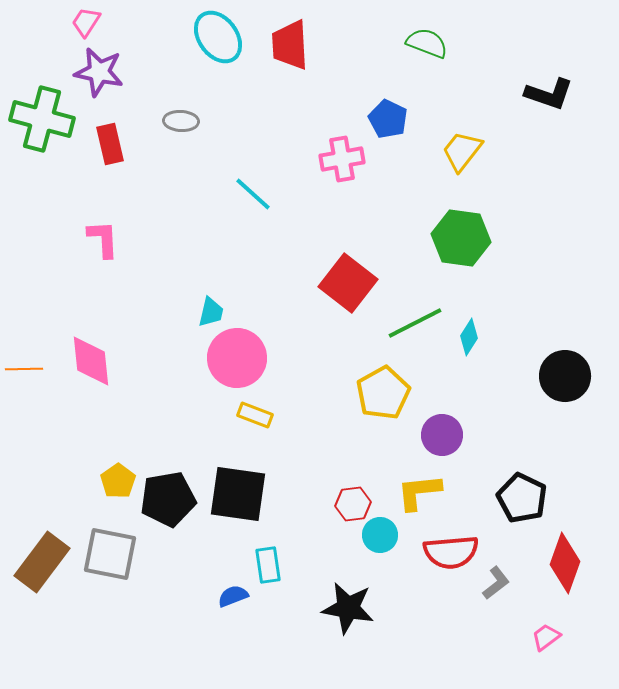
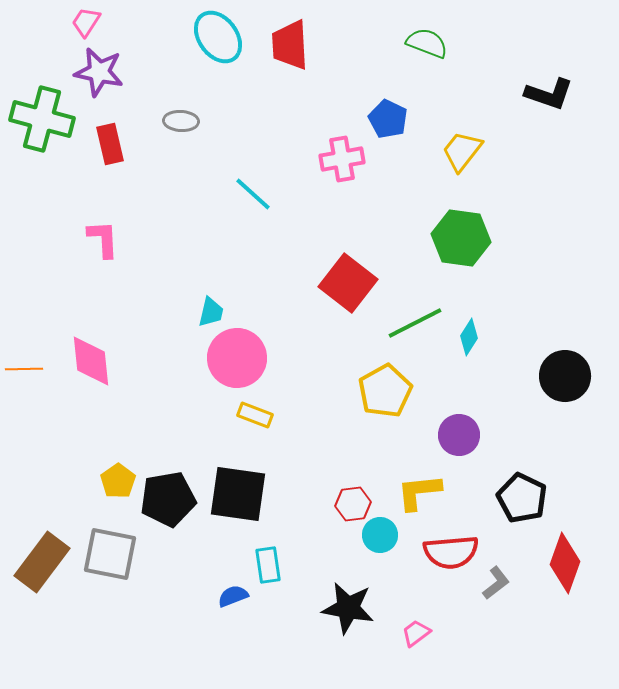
yellow pentagon at (383, 393): moved 2 px right, 2 px up
purple circle at (442, 435): moved 17 px right
pink trapezoid at (546, 637): moved 130 px left, 4 px up
